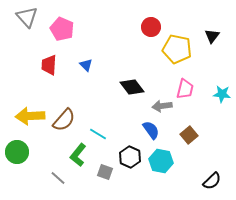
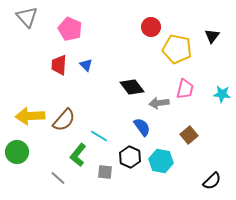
pink pentagon: moved 8 px right
red trapezoid: moved 10 px right
gray arrow: moved 3 px left, 3 px up
blue semicircle: moved 9 px left, 3 px up
cyan line: moved 1 px right, 2 px down
gray square: rotated 14 degrees counterclockwise
